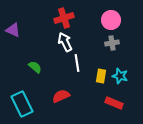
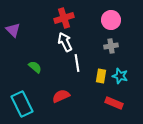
purple triangle: rotated 21 degrees clockwise
gray cross: moved 1 px left, 3 px down
